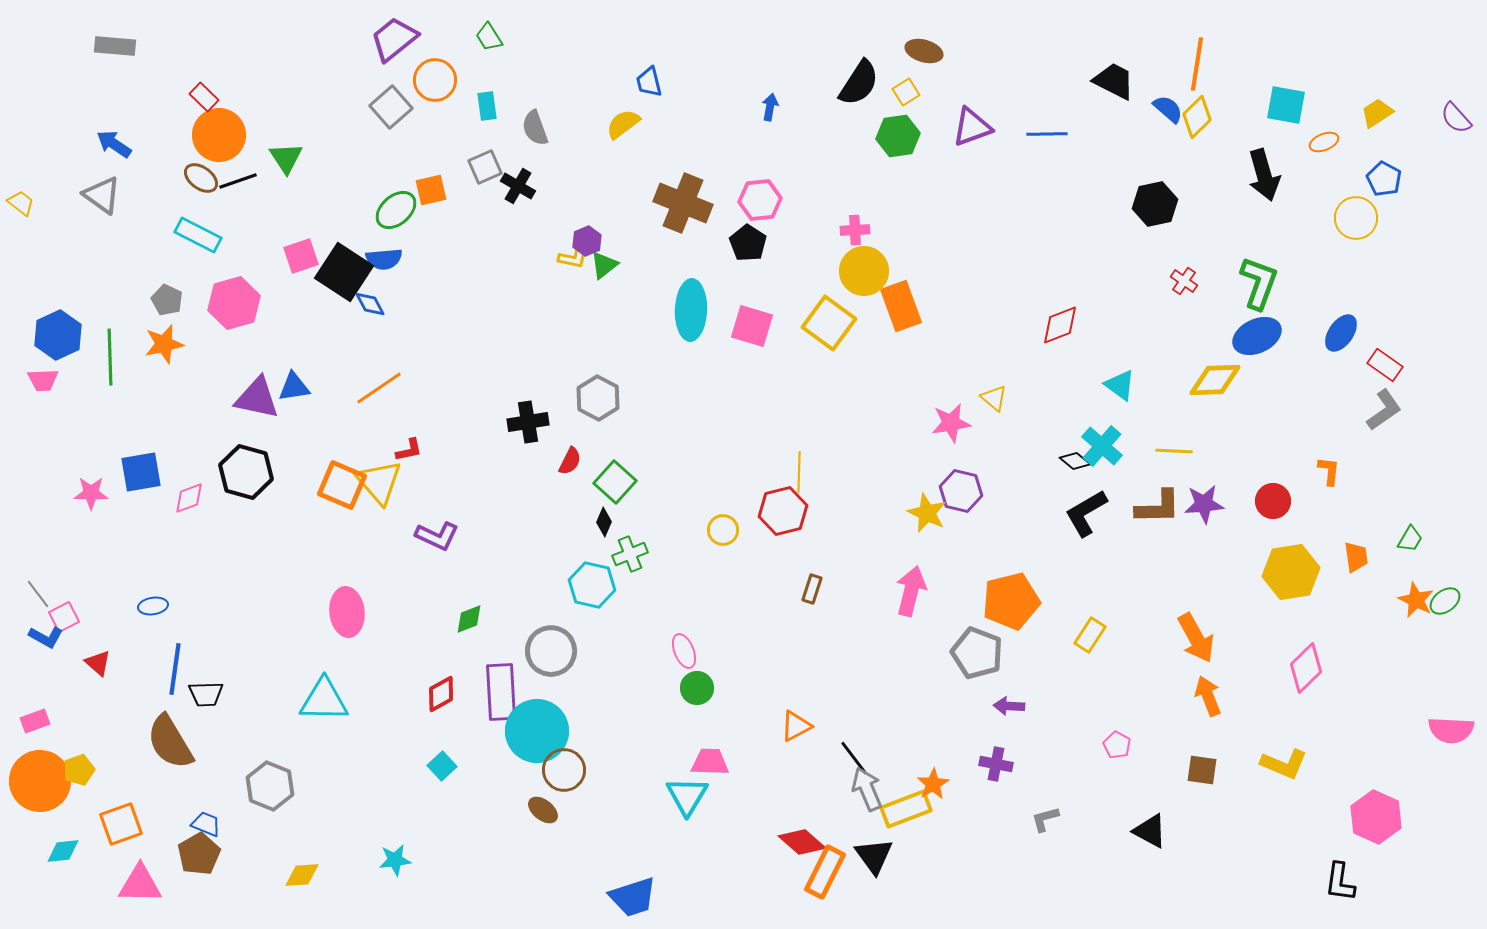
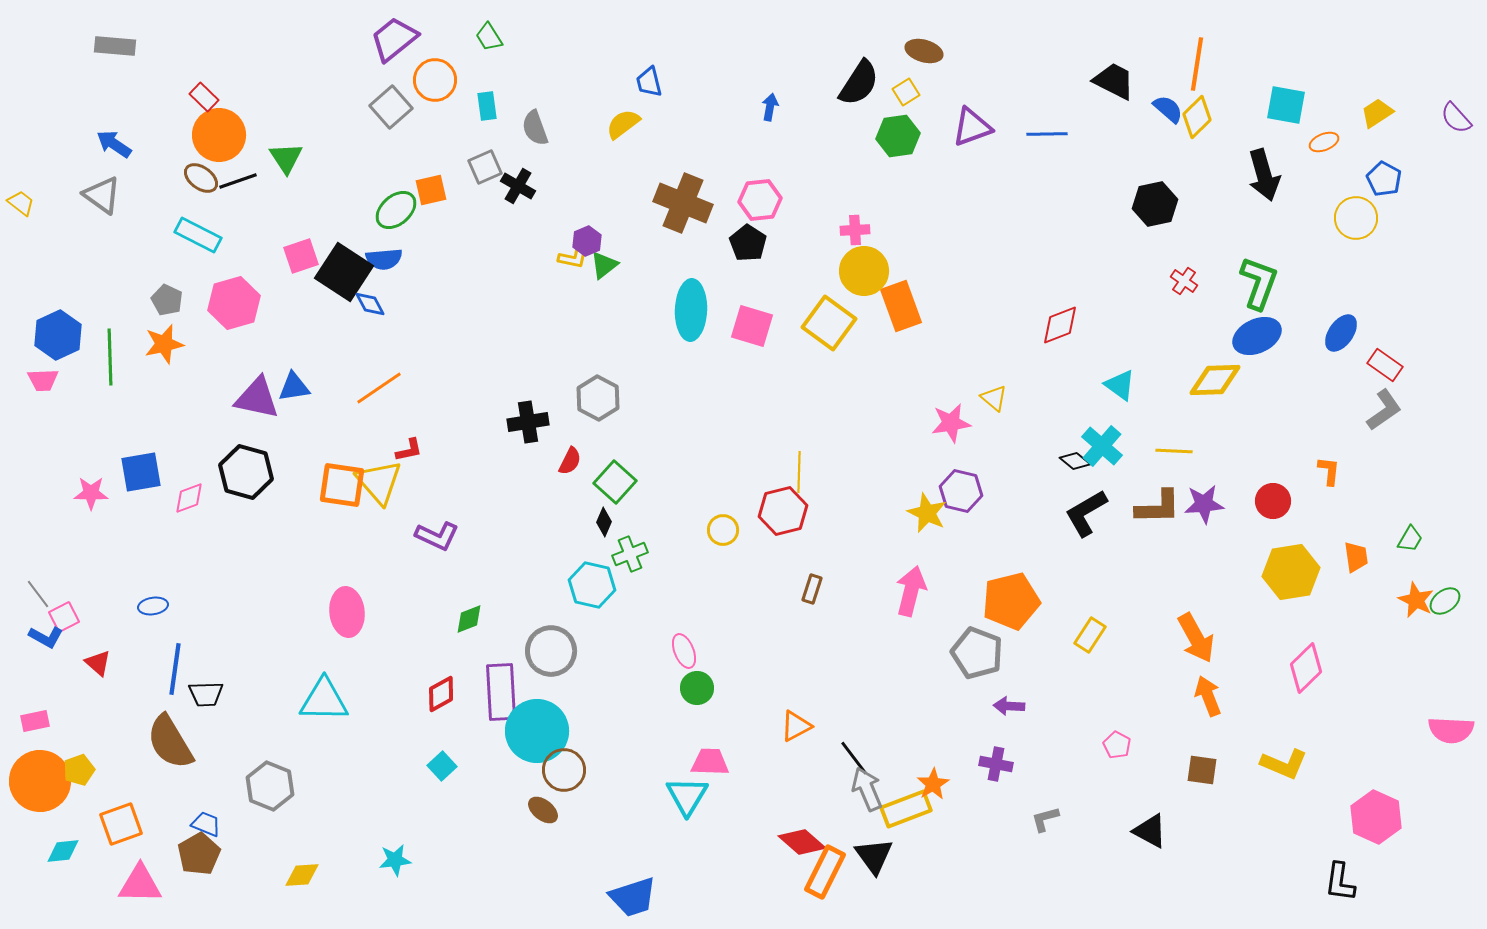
orange square at (342, 485): rotated 15 degrees counterclockwise
pink rectangle at (35, 721): rotated 8 degrees clockwise
